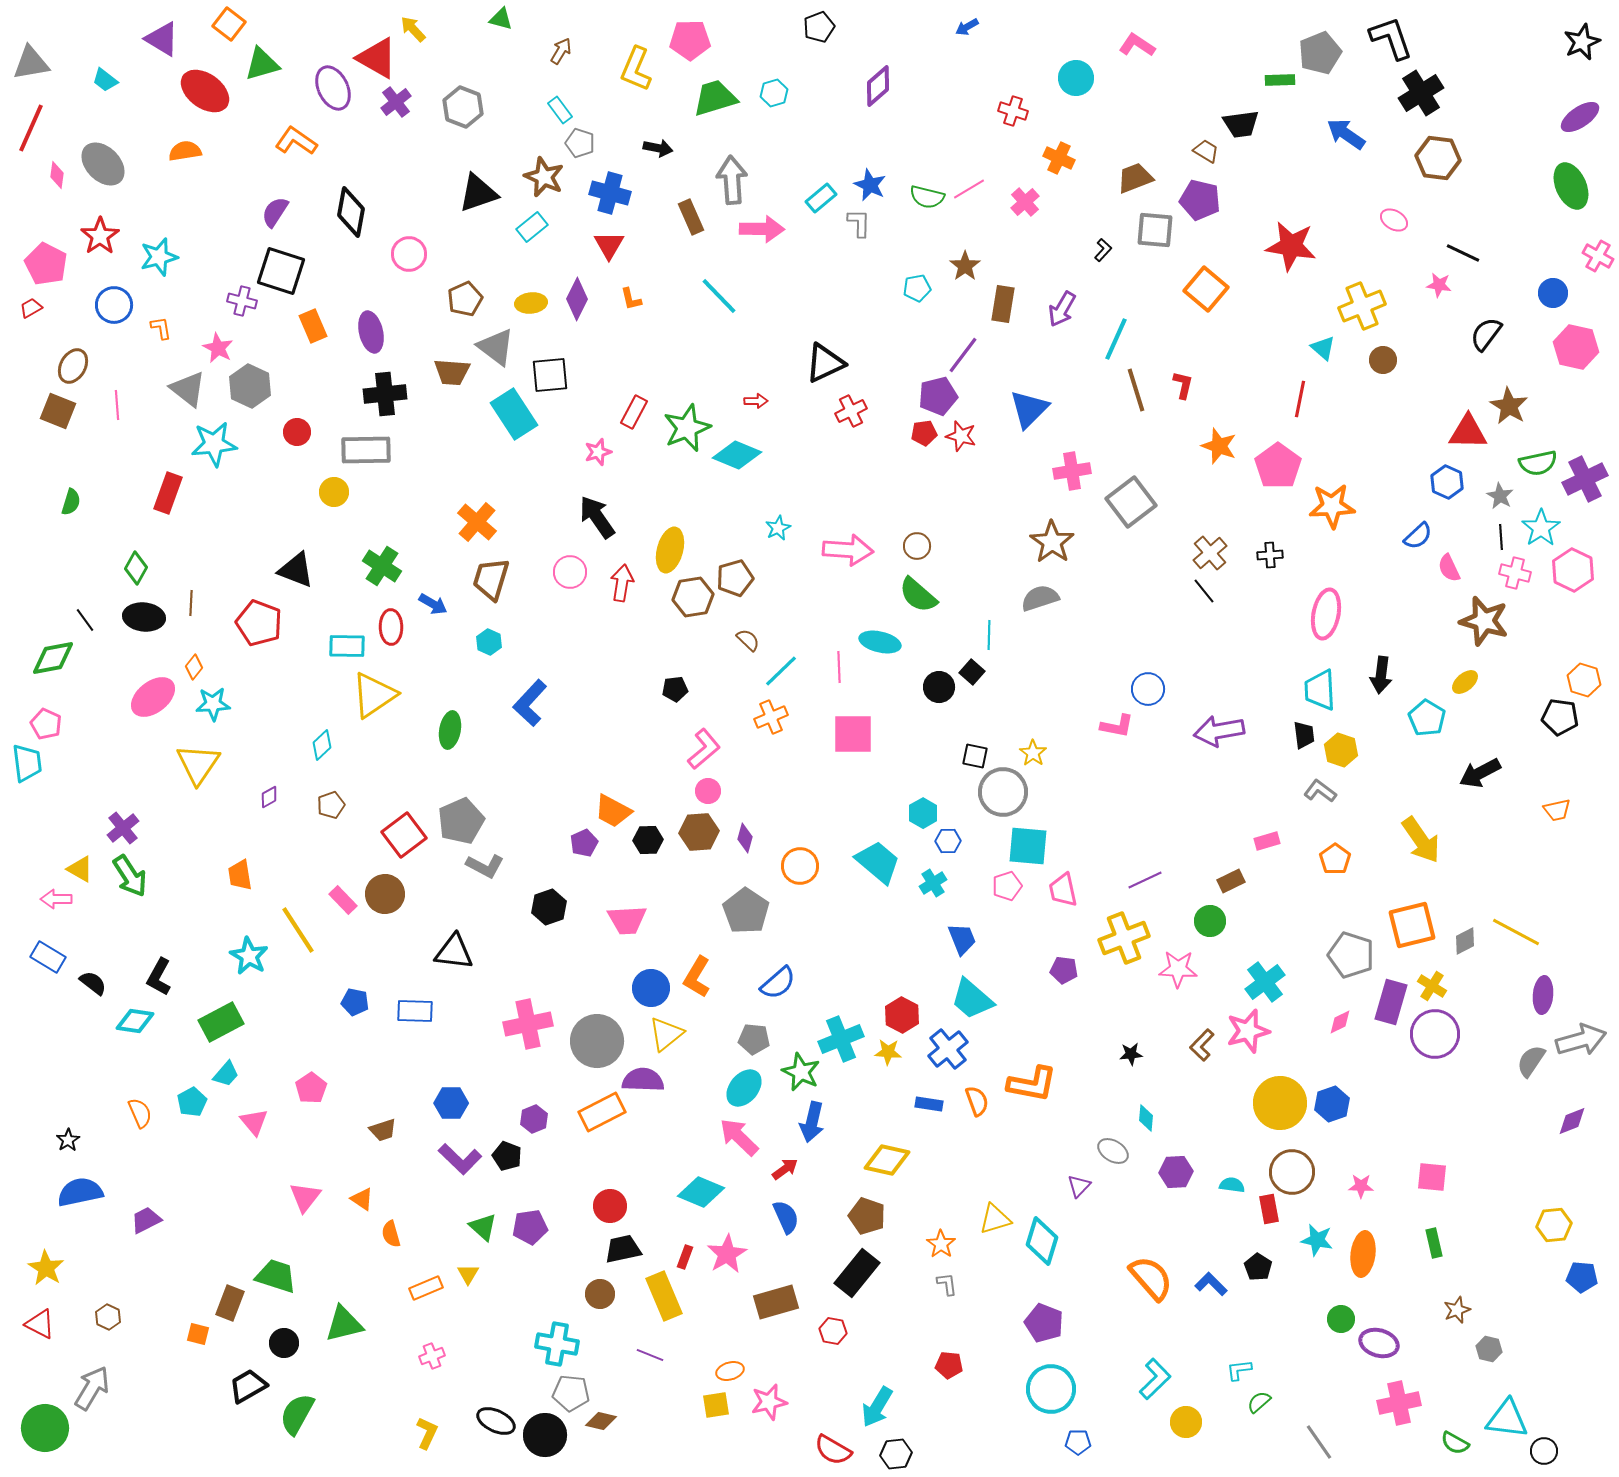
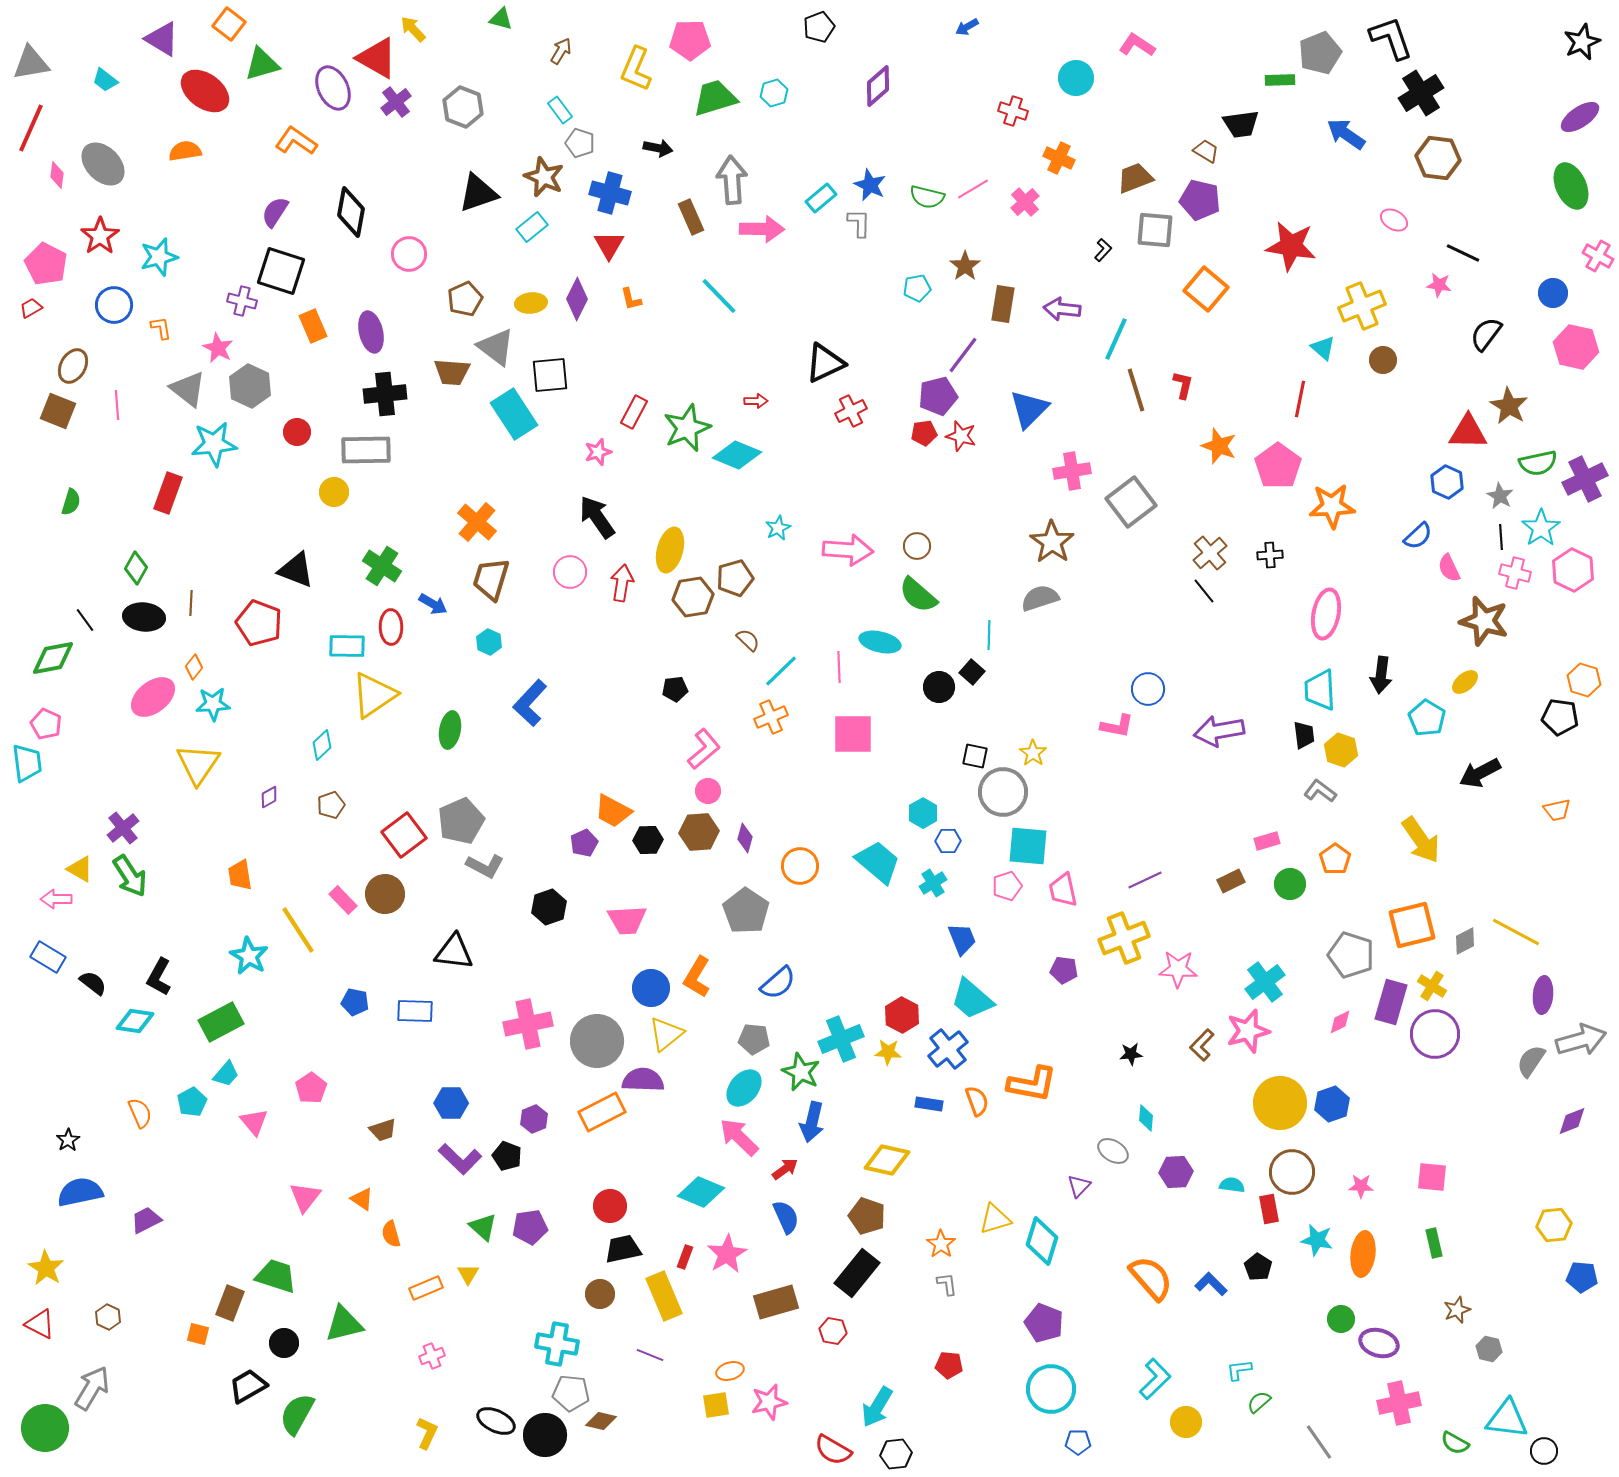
pink line at (969, 189): moved 4 px right
purple arrow at (1062, 309): rotated 66 degrees clockwise
green circle at (1210, 921): moved 80 px right, 37 px up
